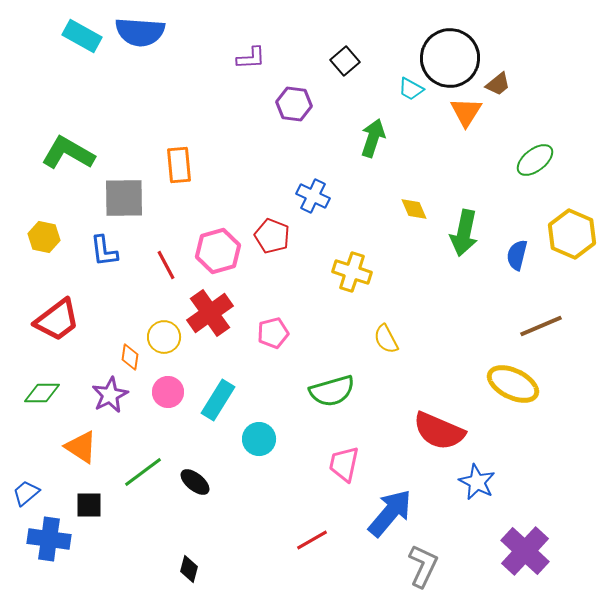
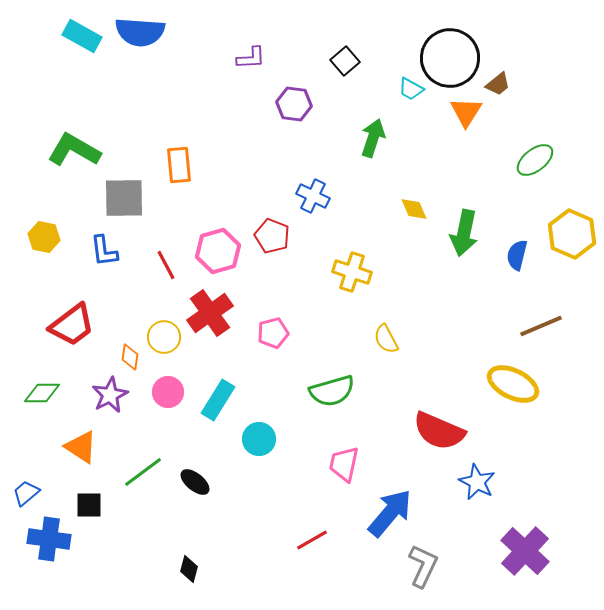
green L-shape at (68, 153): moved 6 px right, 3 px up
red trapezoid at (57, 320): moved 15 px right, 5 px down
